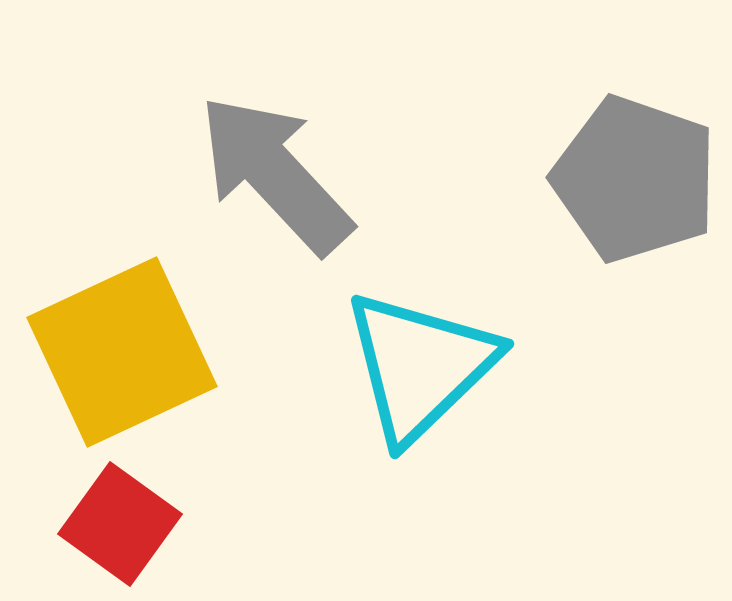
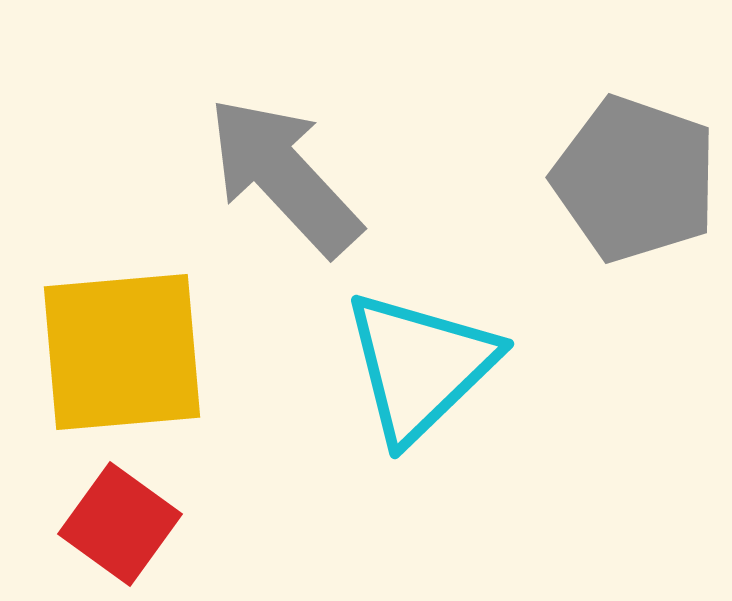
gray arrow: moved 9 px right, 2 px down
yellow square: rotated 20 degrees clockwise
